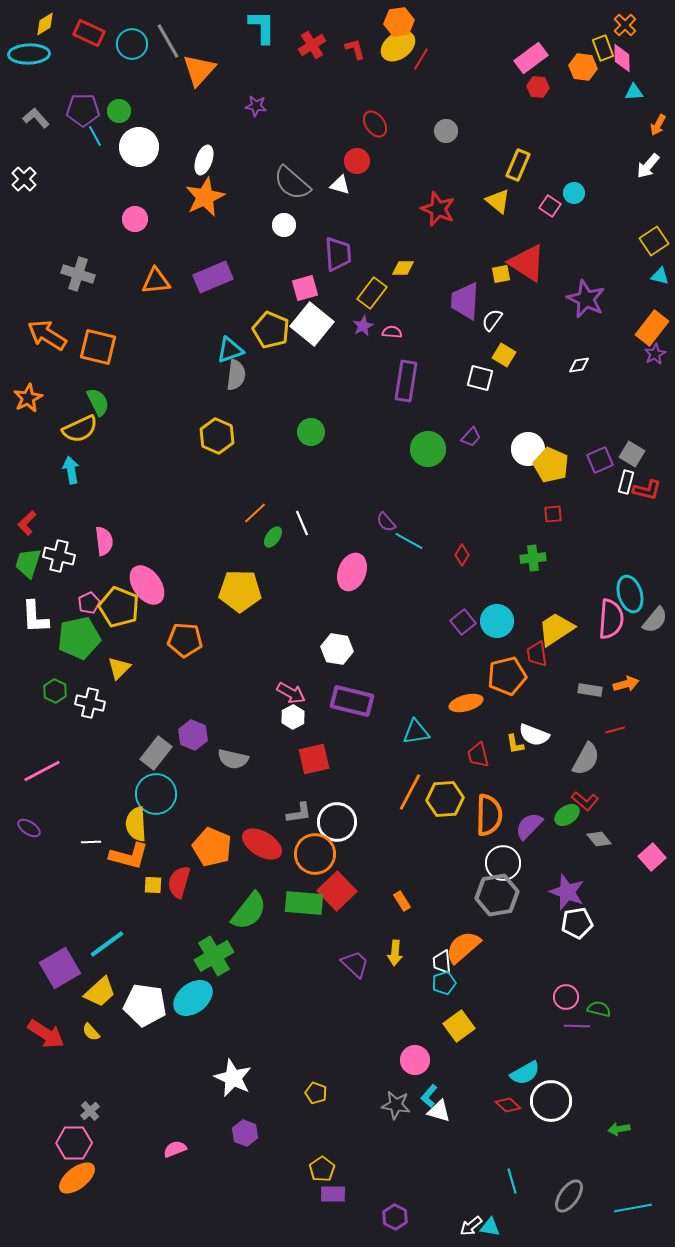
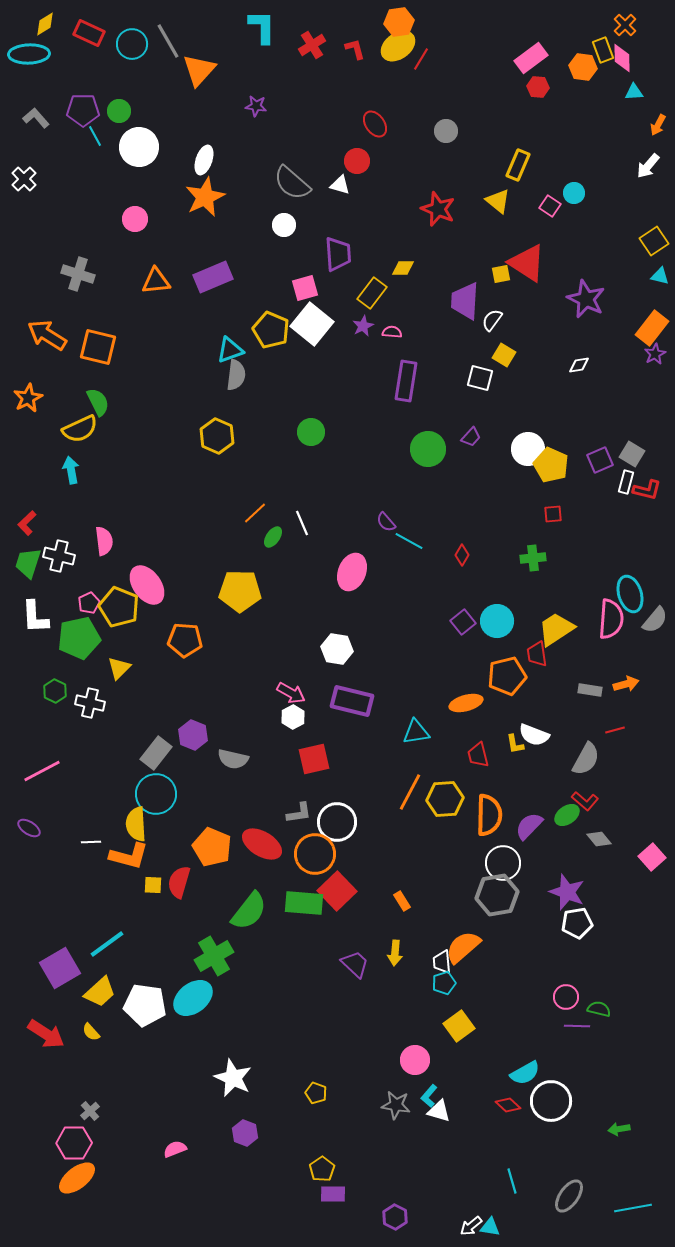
yellow rectangle at (603, 48): moved 2 px down
